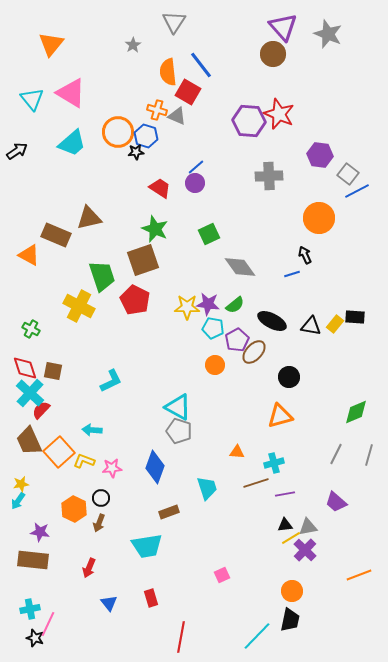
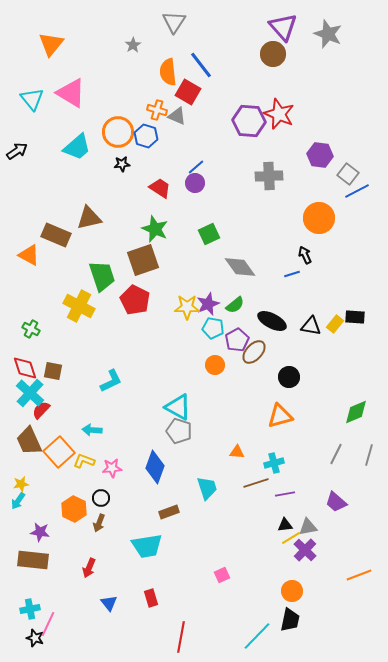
cyan trapezoid at (72, 143): moved 5 px right, 4 px down
black star at (136, 152): moved 14 px left, 12 px down
purple star at (208, 304): rotated 30 degrees counterclockwise
